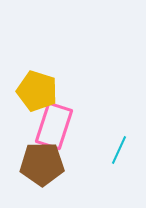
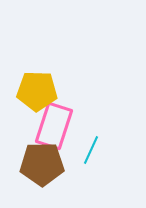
yellow pentagon: rotated 15 degrees counterclockwise
cyan line: moved 28 px left
